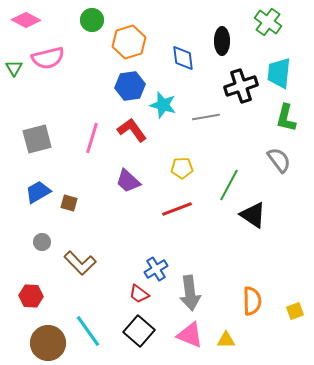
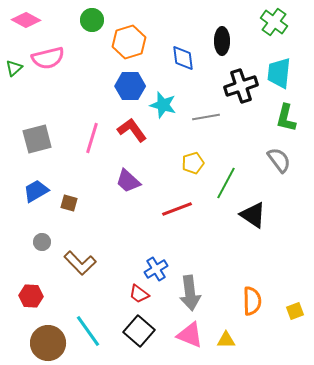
green cross: moved 6 px right
green triangle: rotated 18 degrees clockwise
blue hexagon: rotated 8 degrees clockwise
yellow pentagon: moved 11 px right, 5 px up; rotated 15 degrees counterclockwise
green line: moved 3 px left, 2 px up
blue trapezoid: moved 2 px left, 1 px up
